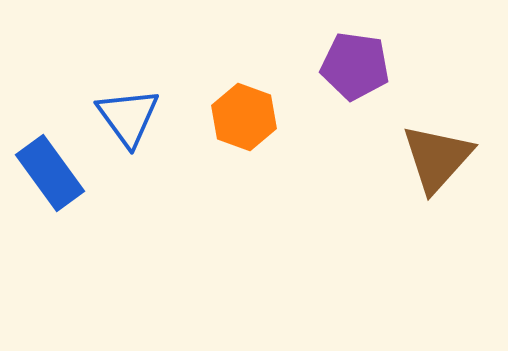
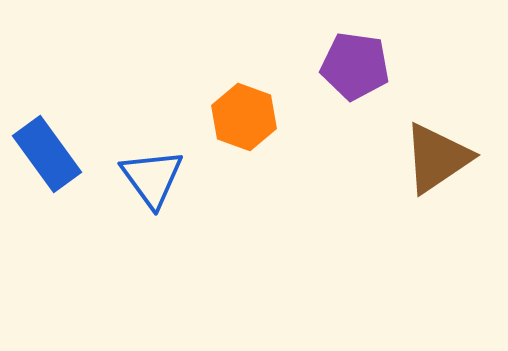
blue triangle: moved 24 px right, 61 px down
brown triangle: rotated 14 degrees clockwise
blue rectangle: moved 3 px left, 19 px up
